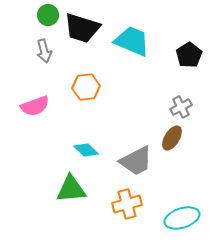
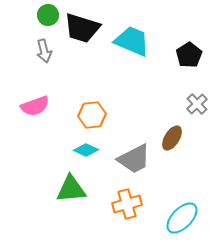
orange hexagon: moved 6 px right, 28 px down
gray cross: moved 16 px right, 3 px up; rotated 15 degrees counterclockwise
cyan diamond: rotated 20 degrees counterclockwise
gray trapezoid: moved 2 px left, 2 px up
cyan ellipse: rotated 28 degrees counterclockwise
